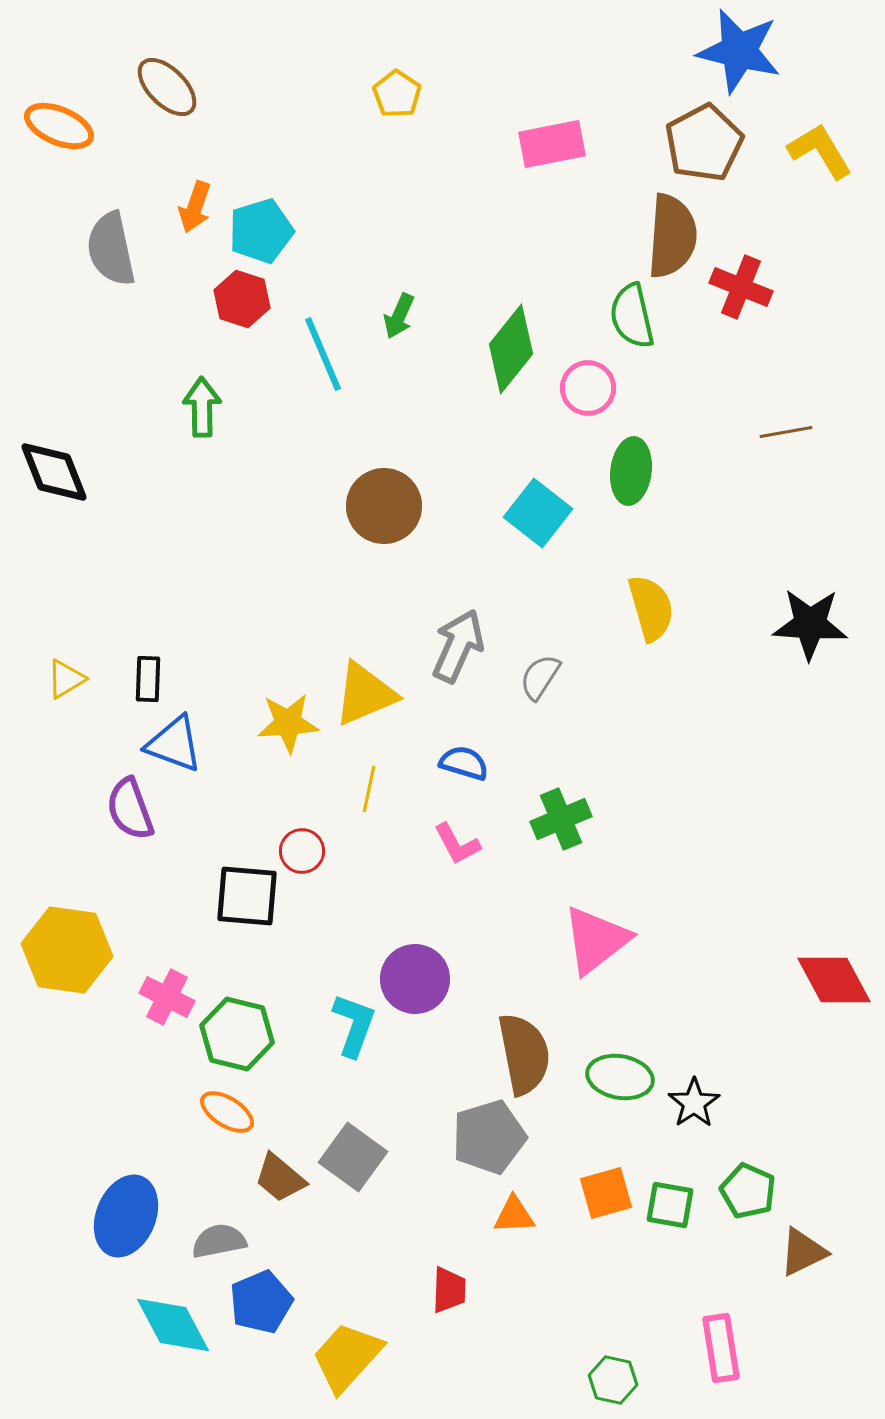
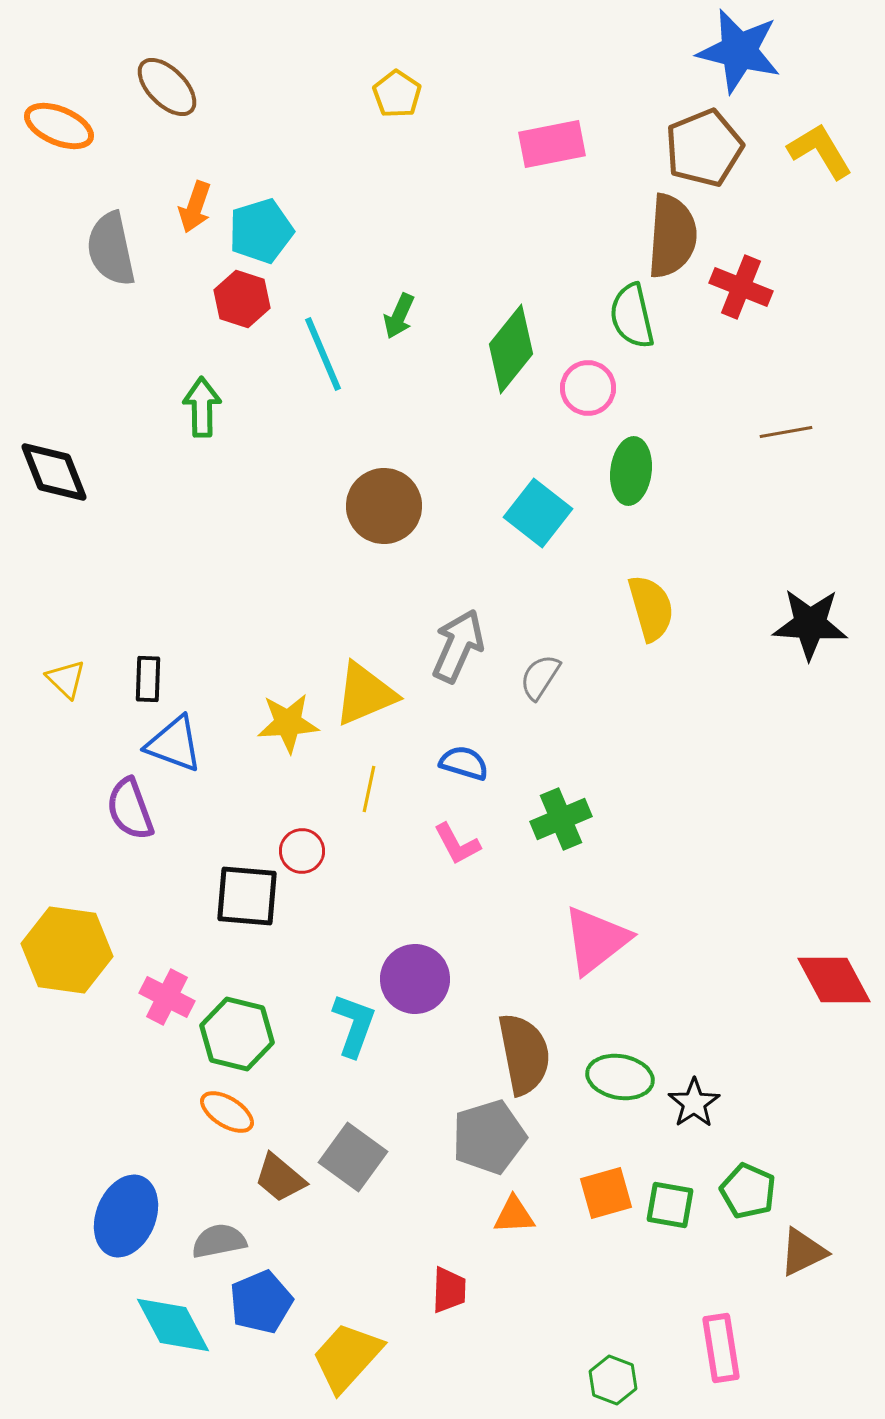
brown pentagon at (704, 143): moved 5 px down; rotated 6 degrees clockwise
yellow triangle at (66, 679): rotated 45 degrees counterclockwise
green hexagon at (613, 1380): rotated 9 degrees clockwise
